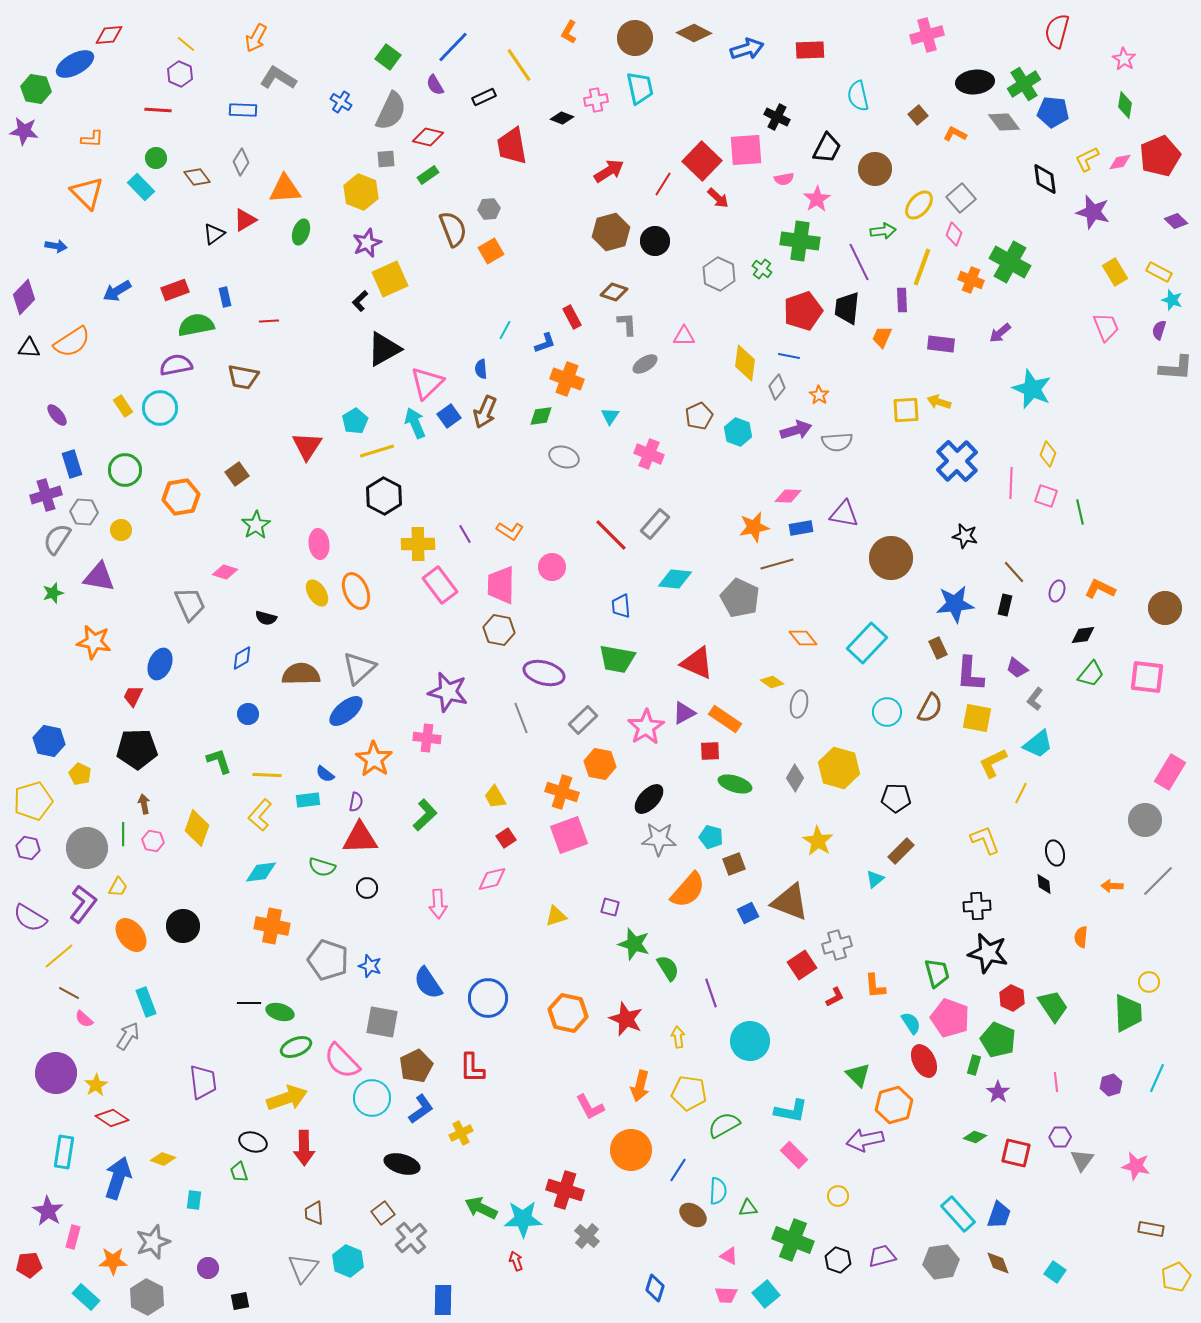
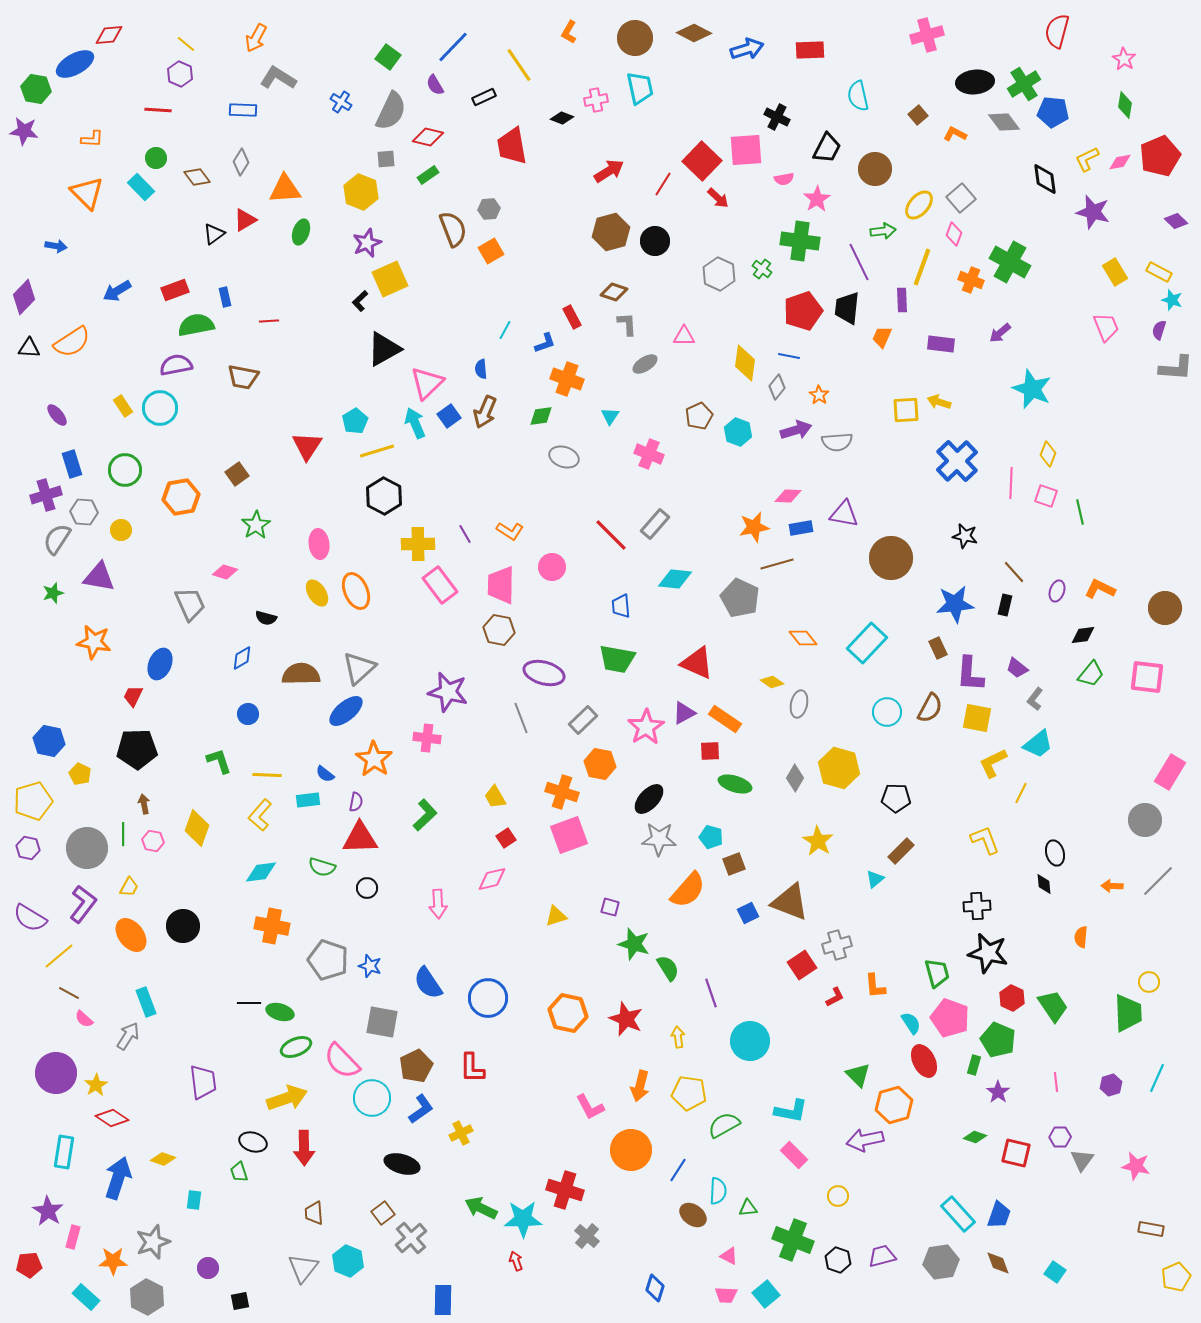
yellow trapezoid at (118, 887): moved 11 px right
